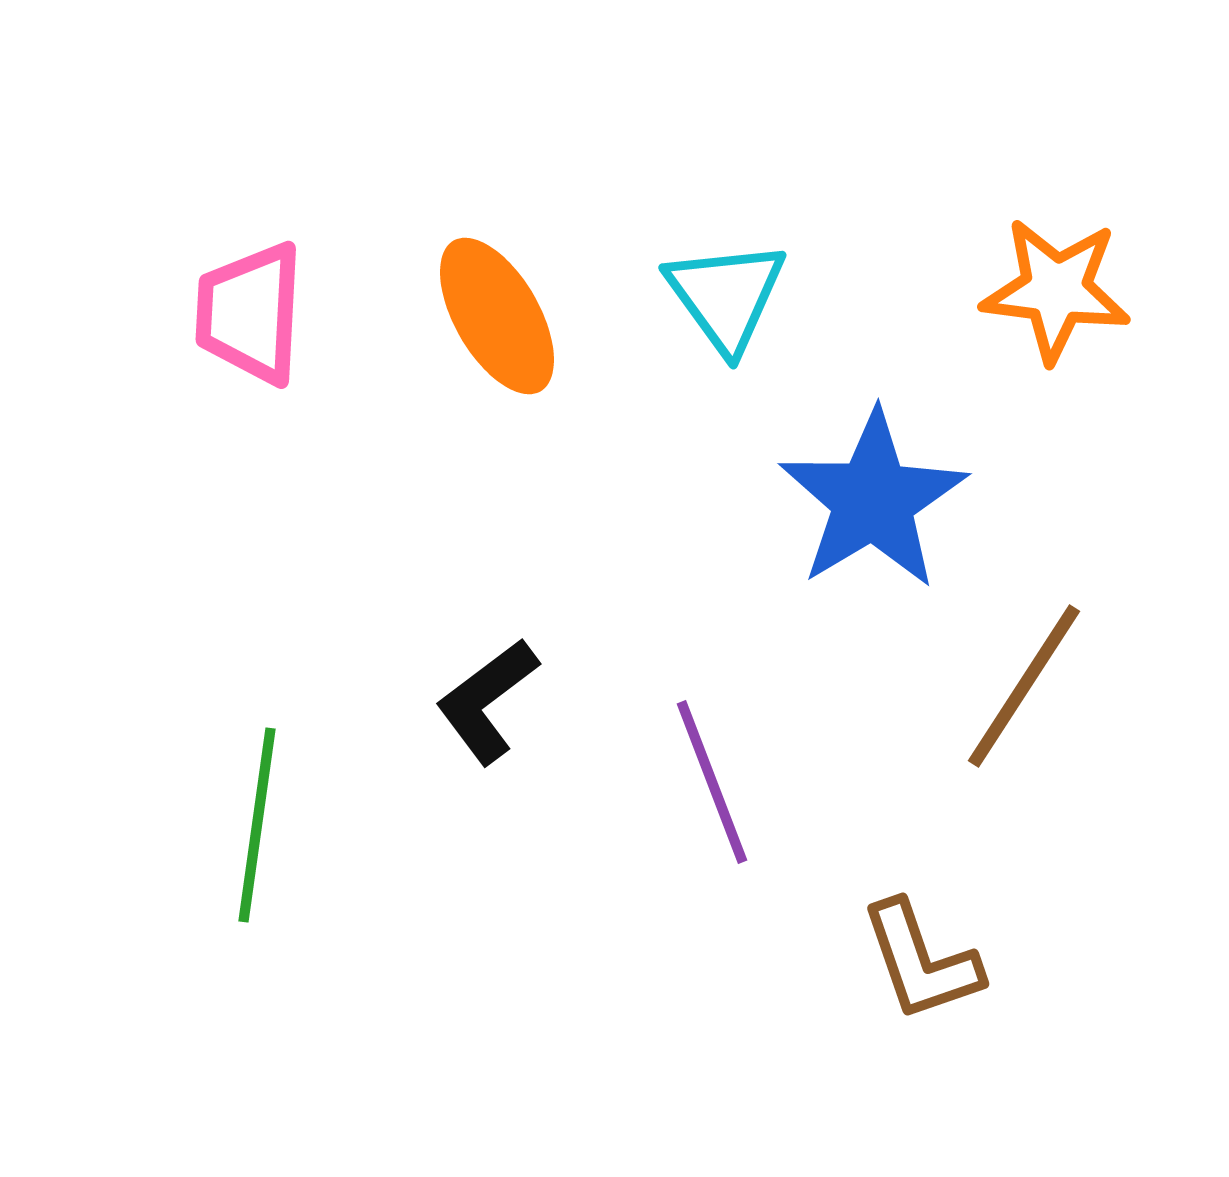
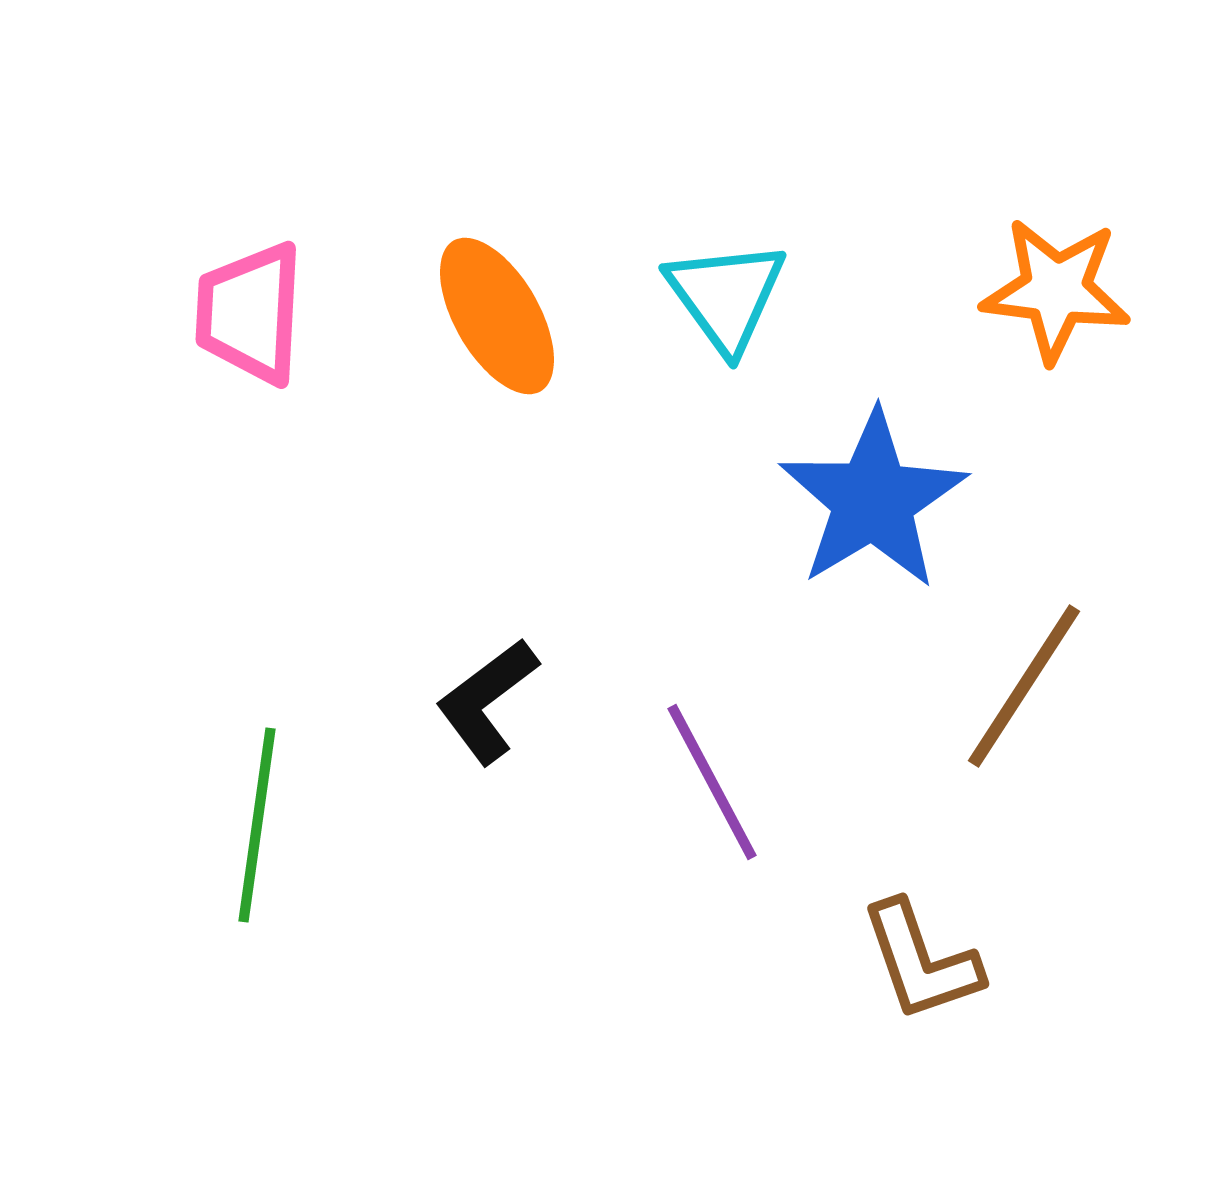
purple line: rotated 7 degrees counterclockwise
